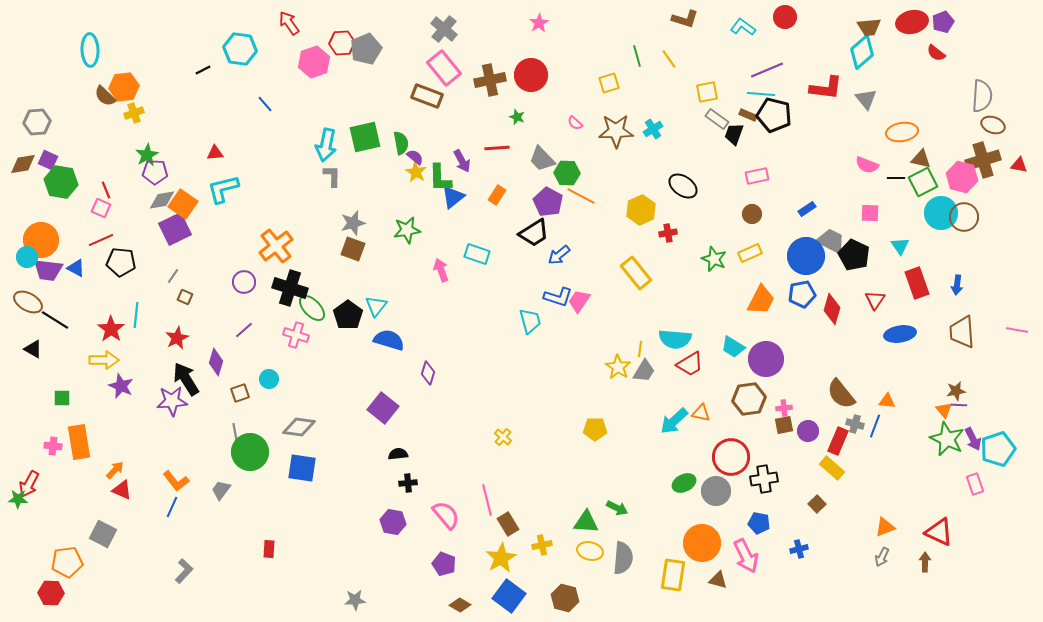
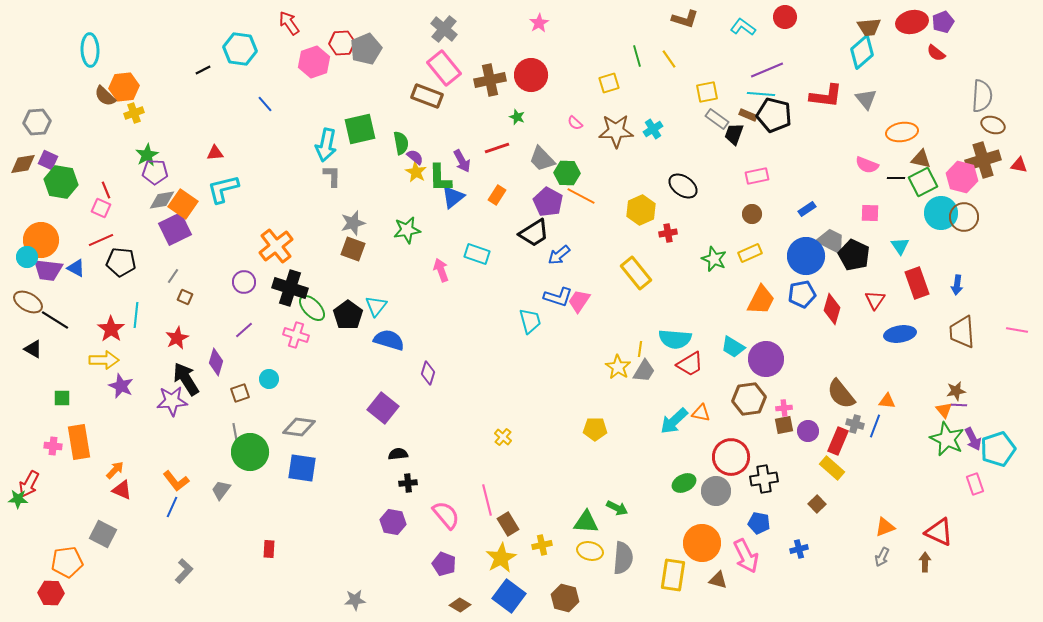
red L-shape at (826, 88): moved 8 px down
green square at (365, 137): moved 5 px left, 8 px up
red line at (497, 148): rotated 15 degrees counterclockwise
